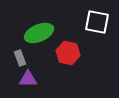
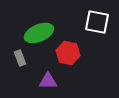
purple triangle: moved 20 px right, 2 px down
